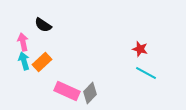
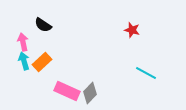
red star: moved 8 px left, 19 px up
